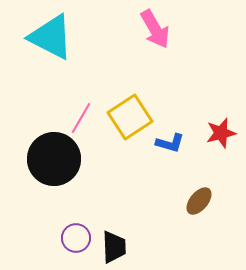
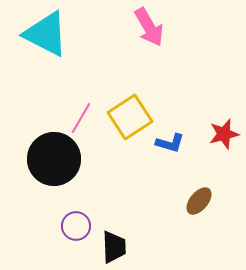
pink arrow: moved 6 px left, 2 px up
cyan triangle: moved 5 px left, 3 px up
red star: moved 3 px right, 1 px down
purple circle: moved 12 px up
